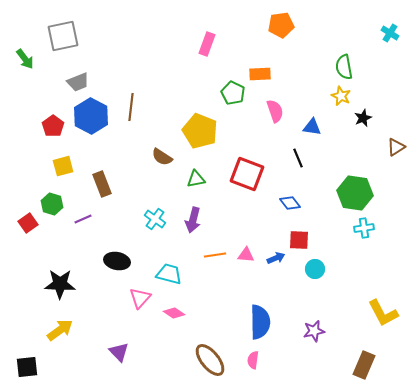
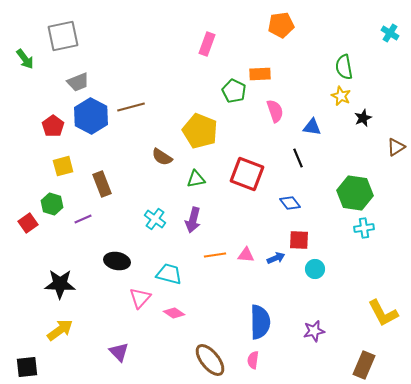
green pentagon at (233, 93): moved 1 px right, 2 px up
brown line at (131, 107): rotated 68 degrees clockwise
